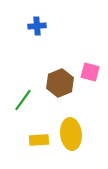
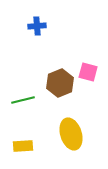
pink square: moved 2 px left
green line: rotated 40 degrees clockwise
yellow ellipse: rotated 12 degrees counterclockwise
yellow rectangle: moved 16 px left, 6 px down
